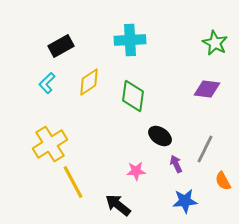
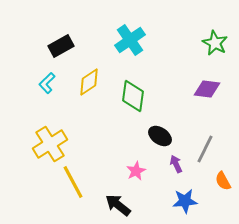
cyan cross: rotated 32 degrees counterclockwise
pink star: rotated 24 degrees counterclockwise
